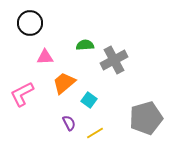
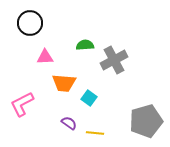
orange trapezoid: rotated 135 degrees counterclockwise
pink L-shape: moved 10 px down
cyan square: moved 2 px up
gray pentagon: moved 3 px down
purple semicircle: rotated 28 degrees counterclockwise
yellow line: rotated 36 degrees clockwise
